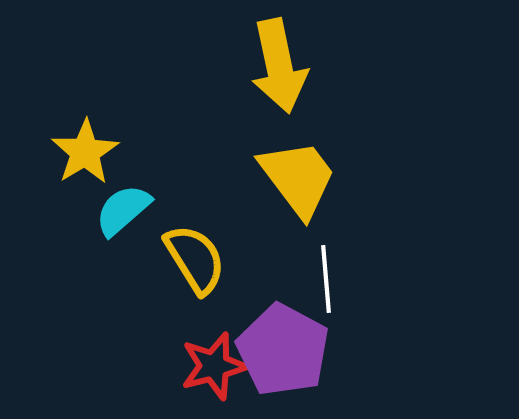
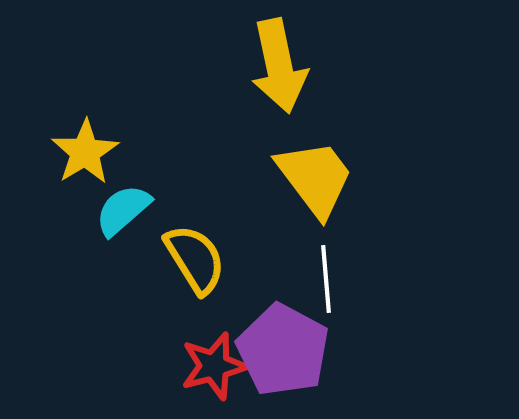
yellow trapezoid: moved 17 px right
